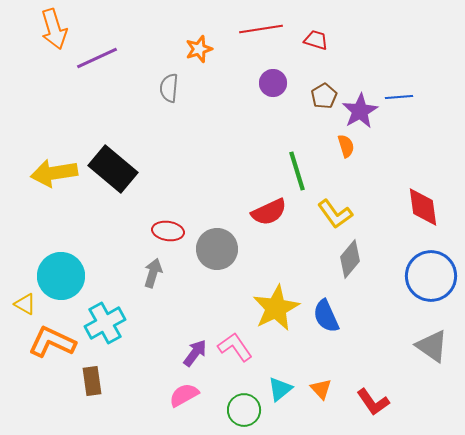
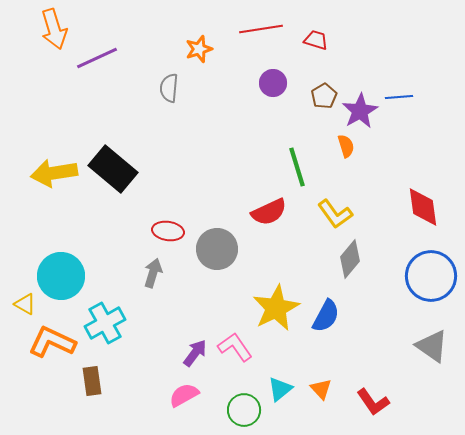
green line: moved 4 px up
blue semicircle: rotated 128 degrees counterclockwise
